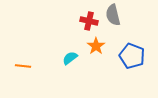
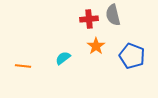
red cross: moved 2 px up; rotated 18 degrees counterclockwise
cyan semicircle: moved 7 px left
